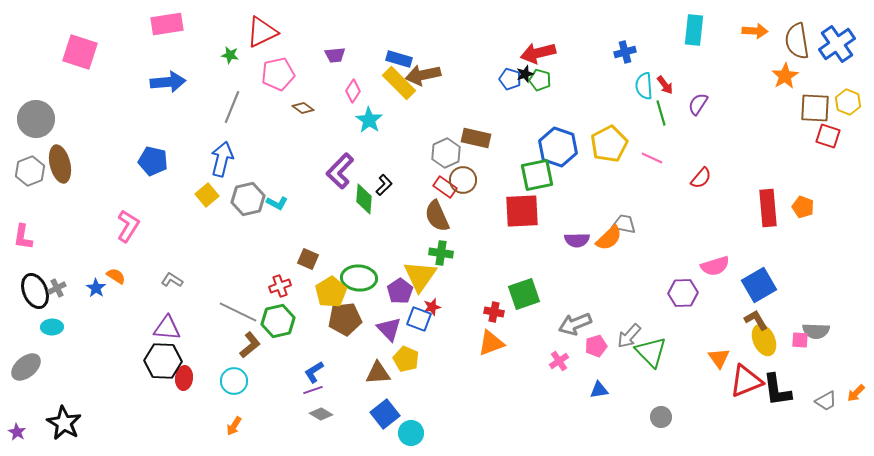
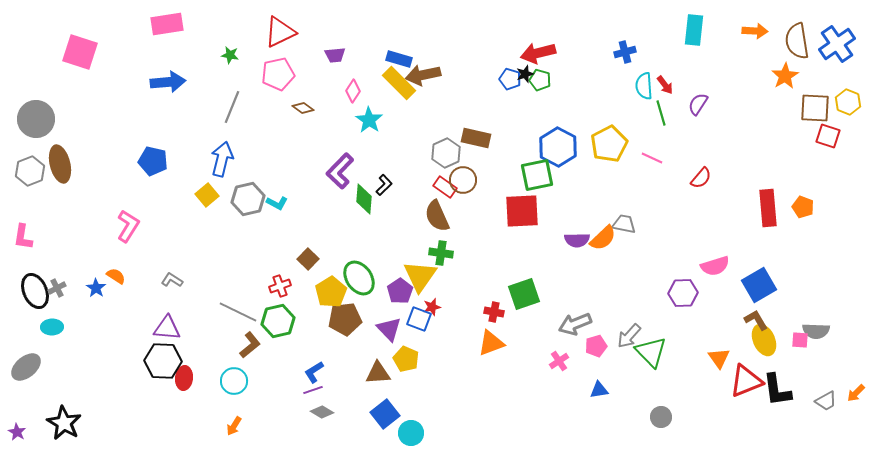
red triangle at (262, 32): moved 18 px right
blue hexagon at (558, 147): rotated 9 degrees clockwise
orange semicircle at (609, 238): moved 6 px left
brown square at (308, 259): rotated 20 degrees clockwise
green ellipse at (359, 278): rotated 52 degrees clockwise
gray diamond at (321, 414): moved 1 px right, 2 px up
